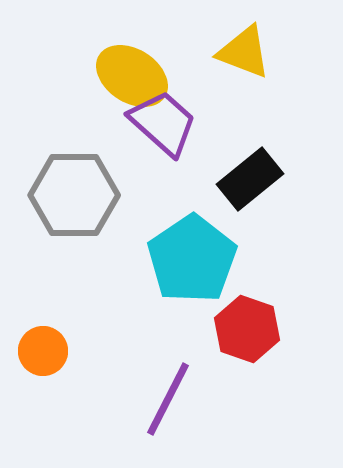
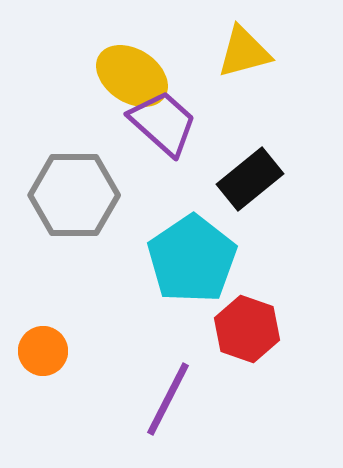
yellow triangle: rotated 36 degrees counterclockwise
